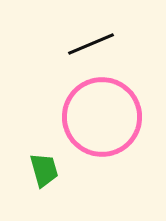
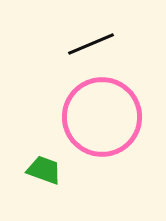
green trapezoid: rotated 54 degrees counterclockwise
